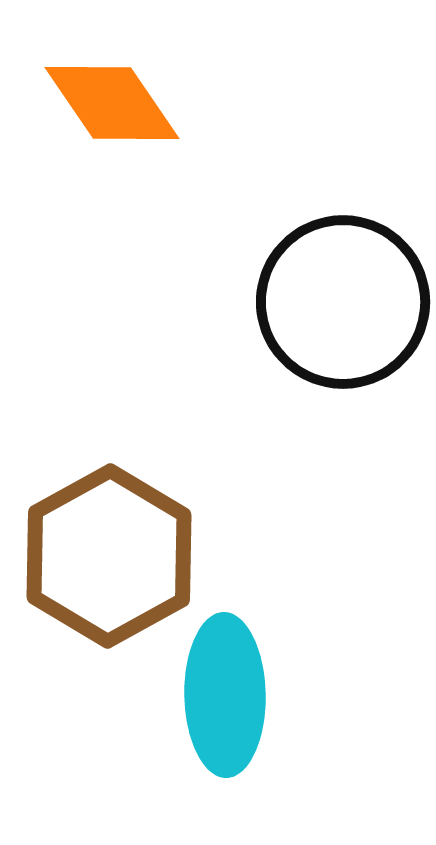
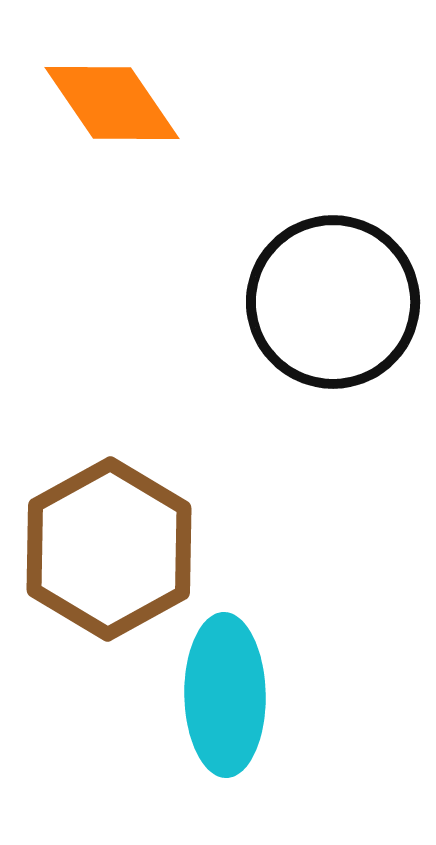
black circle: moved 10 px left
brown hexagon: moved 7 px up
